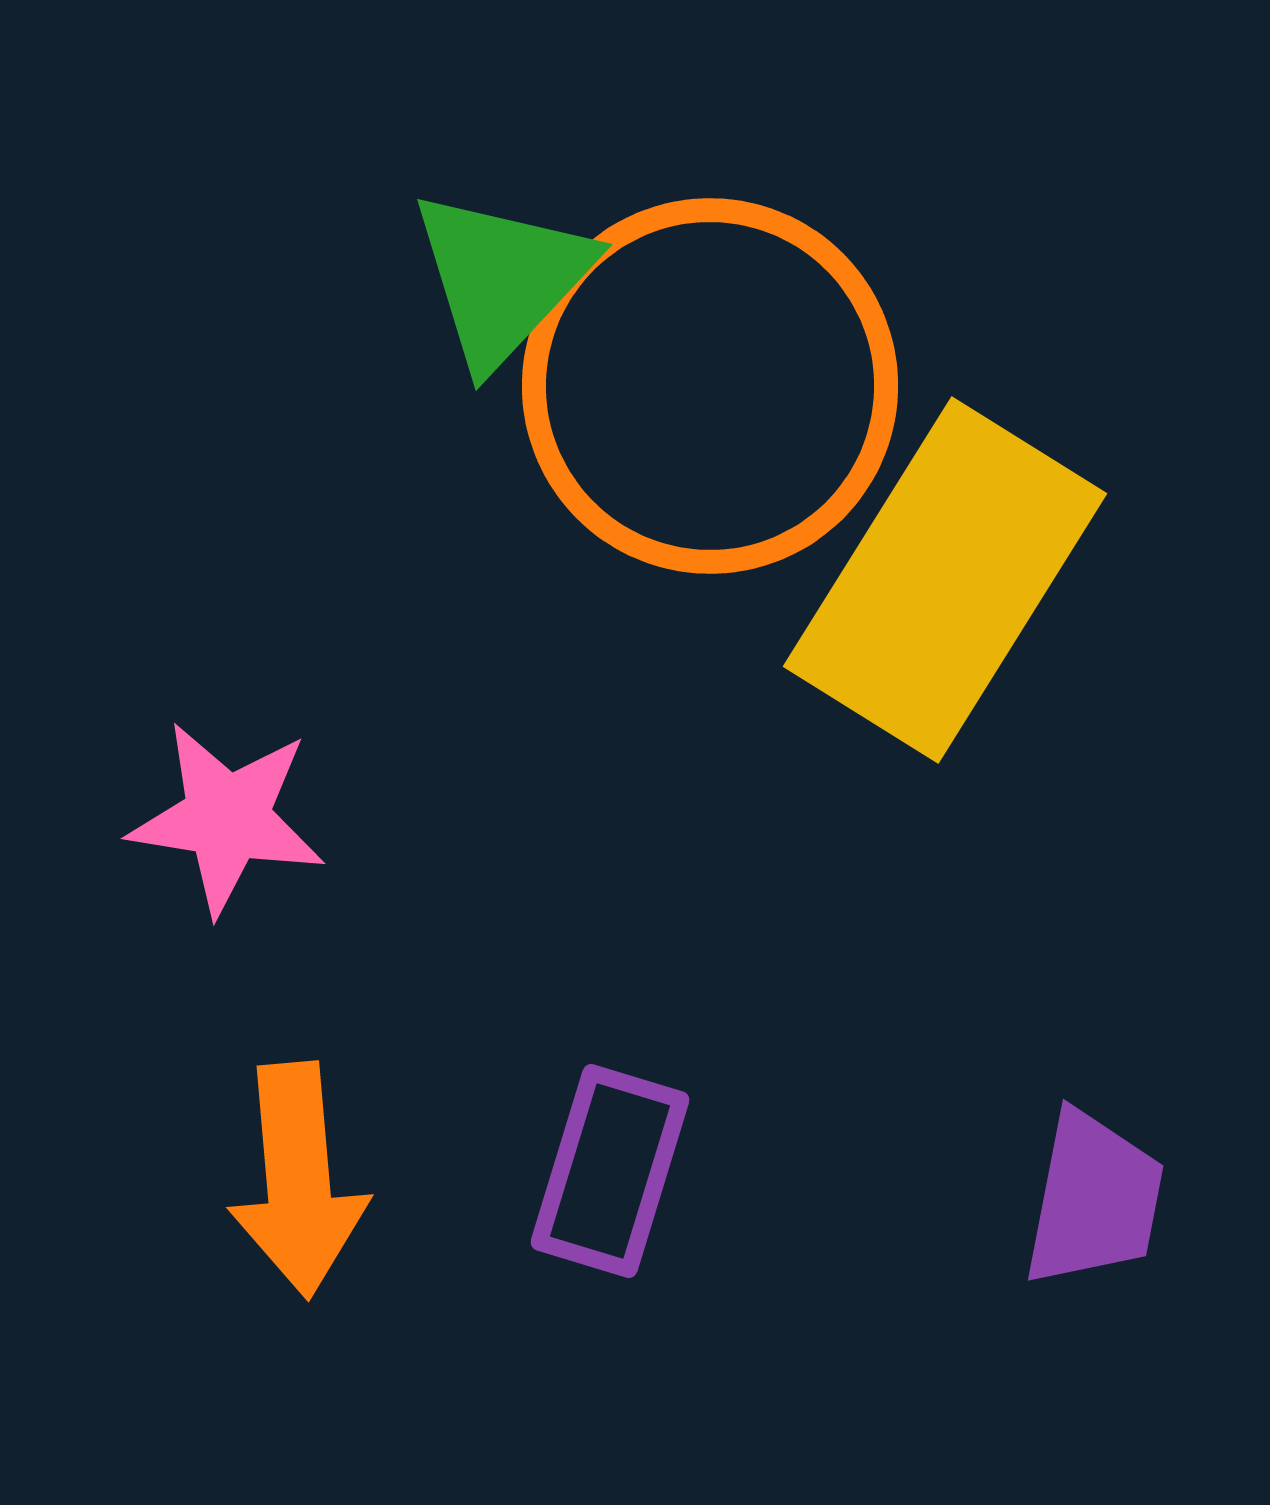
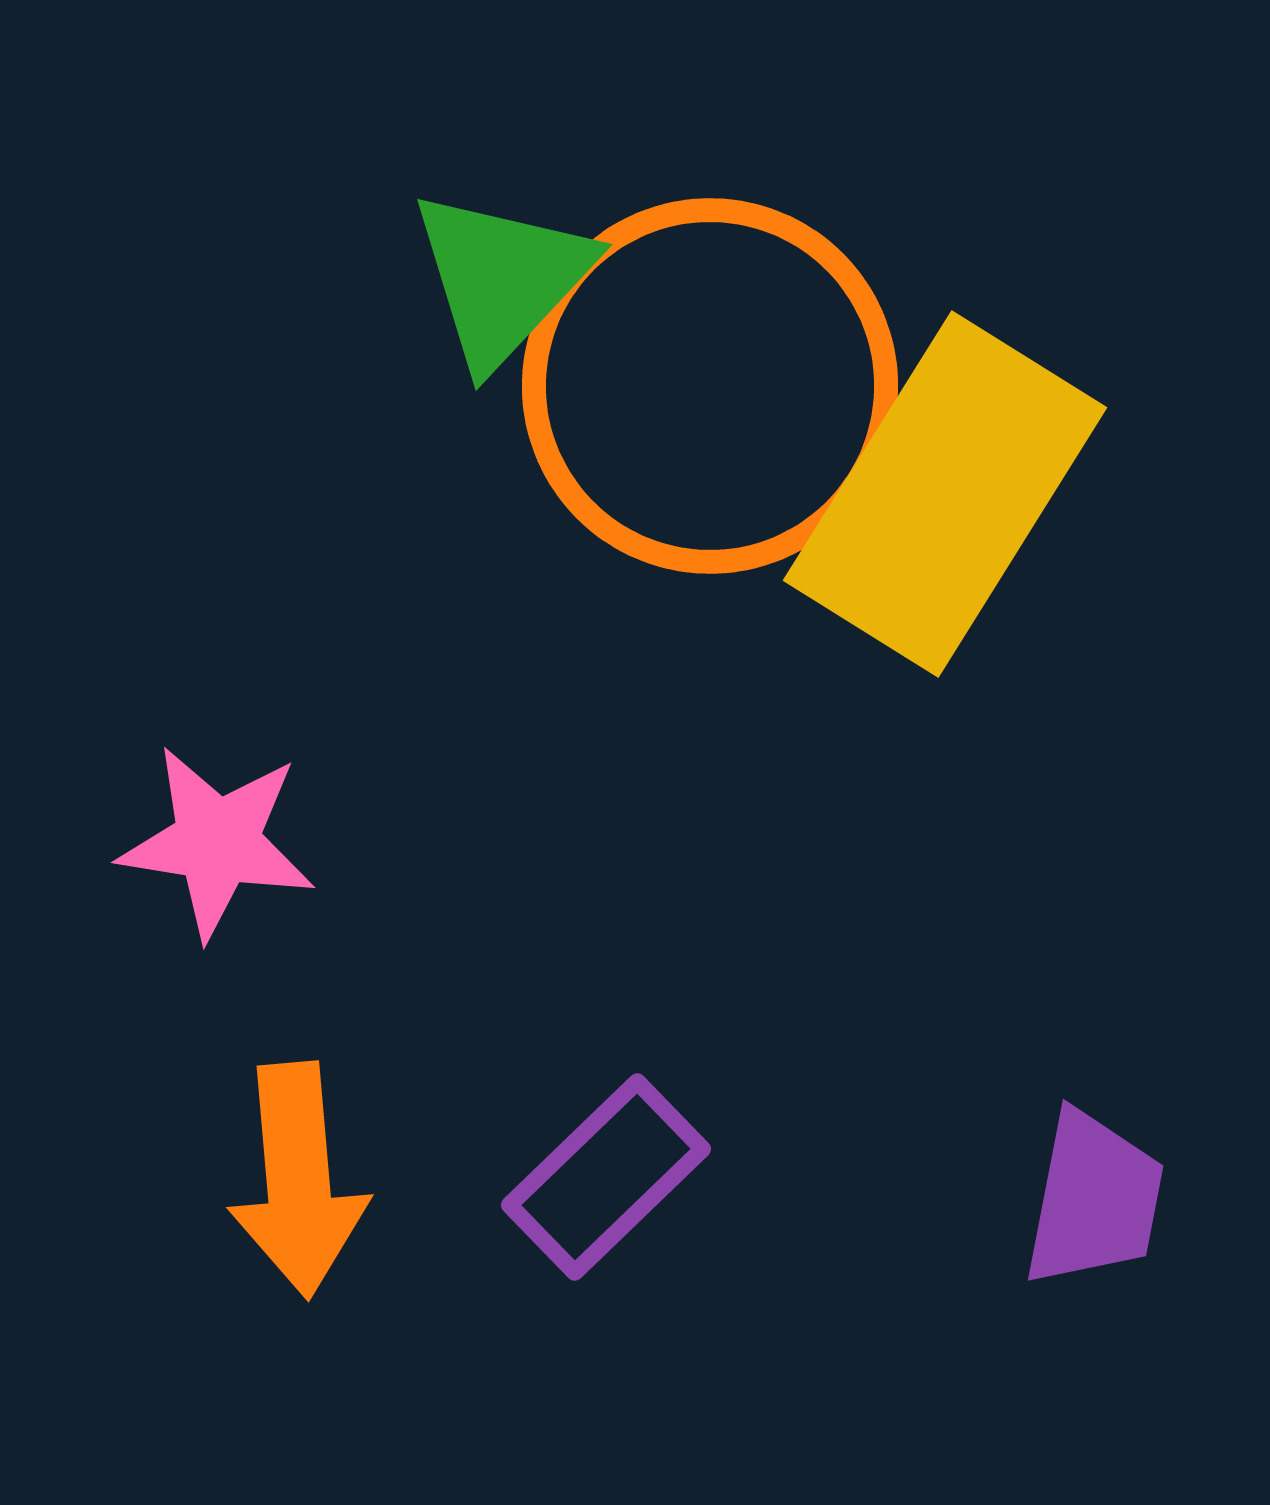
yellow rectangle: moved 86 px up
pink star: moved 10 px left, 24 px down
purple rectangle: moved 4 px left, 6 px down; rotated 29 degrees clockwise
